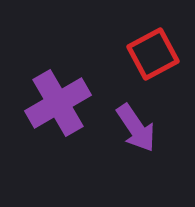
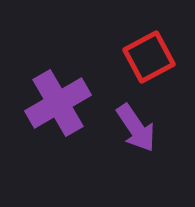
red square: moved 4 px left, 3 px down
